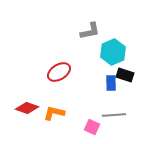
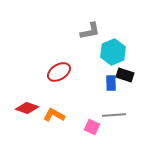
orange L-shape: moved 2 px down; rotated 15 degrees clockwise
